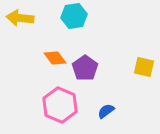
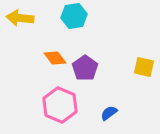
blue semicircle: moved 3 px right, 2 px down
